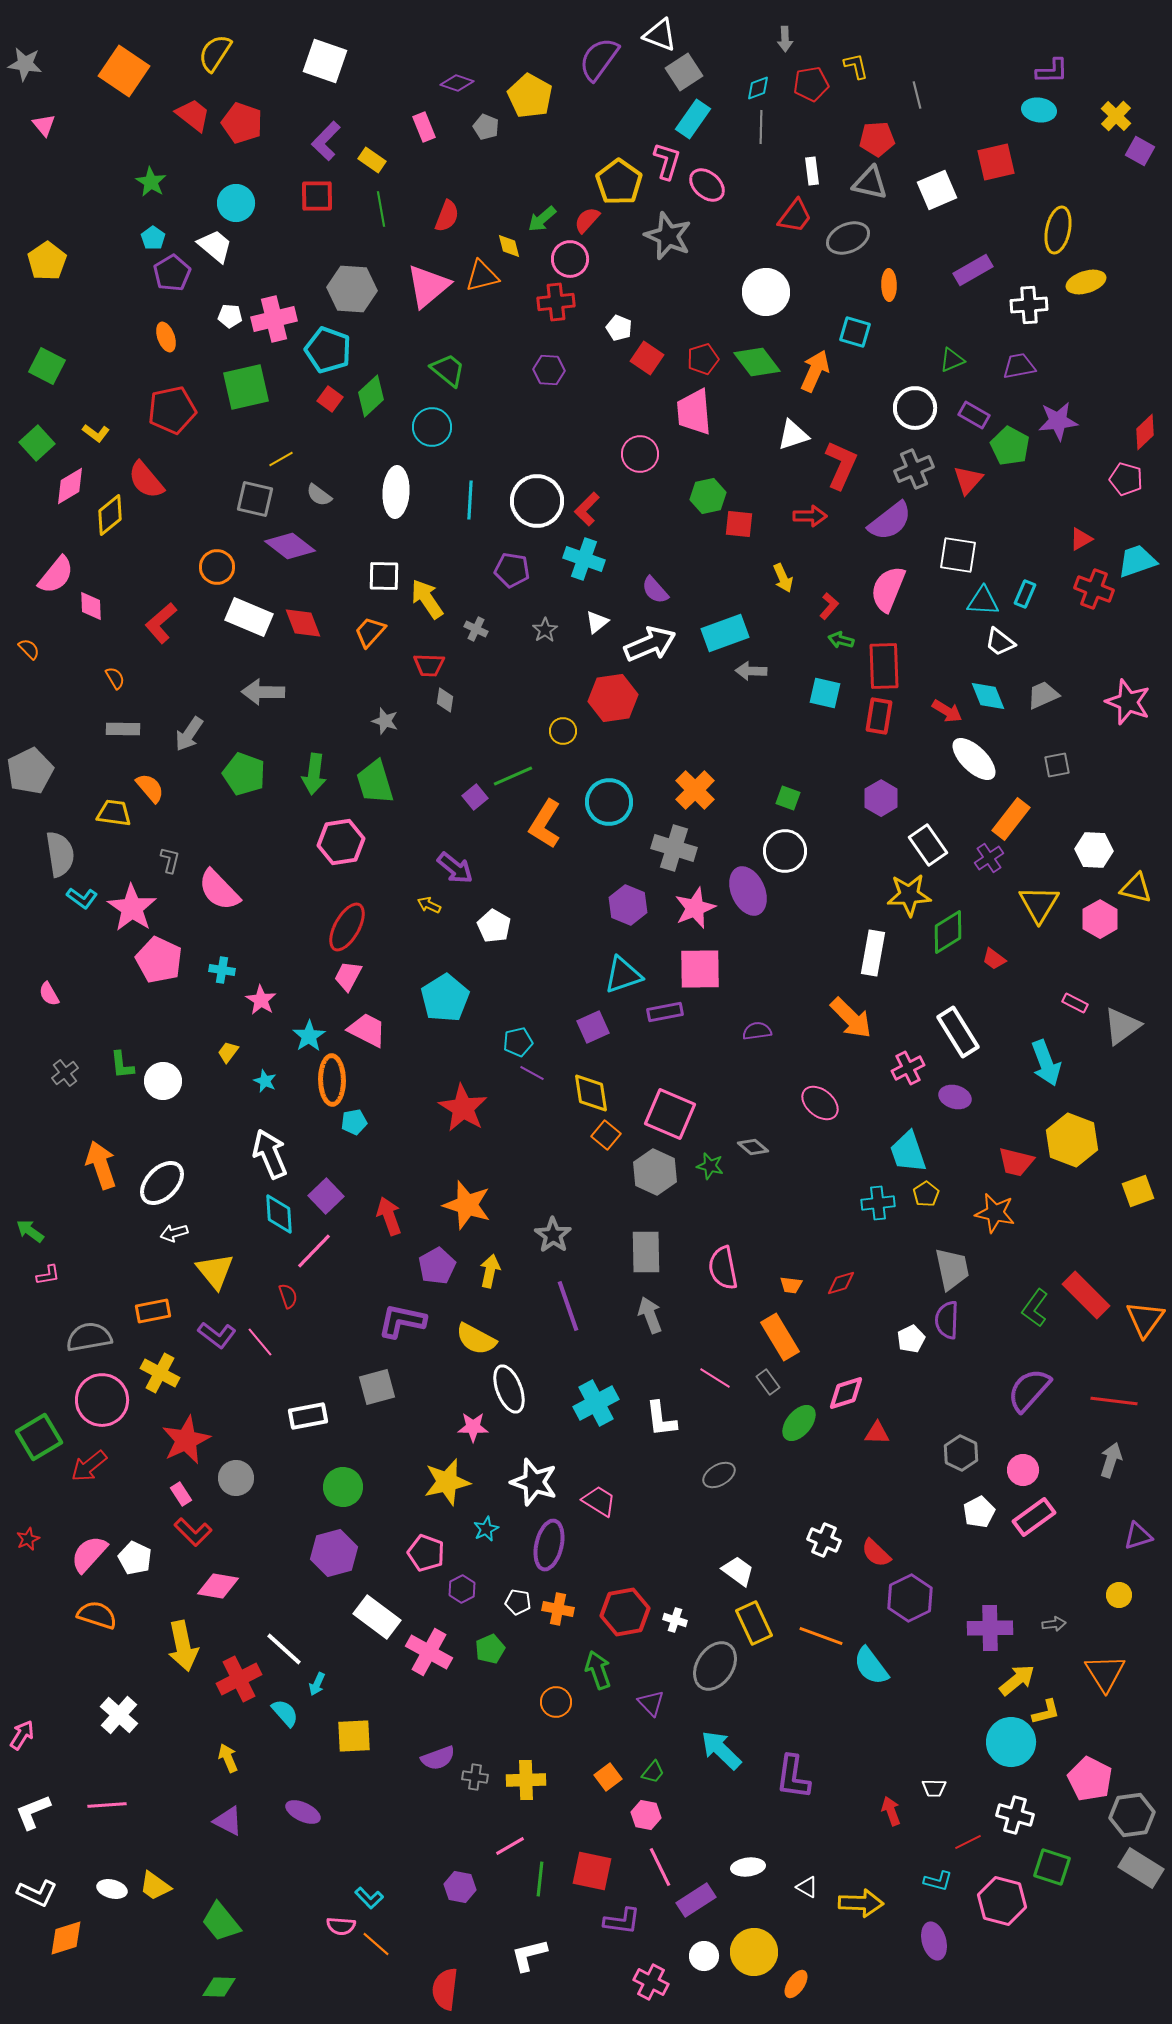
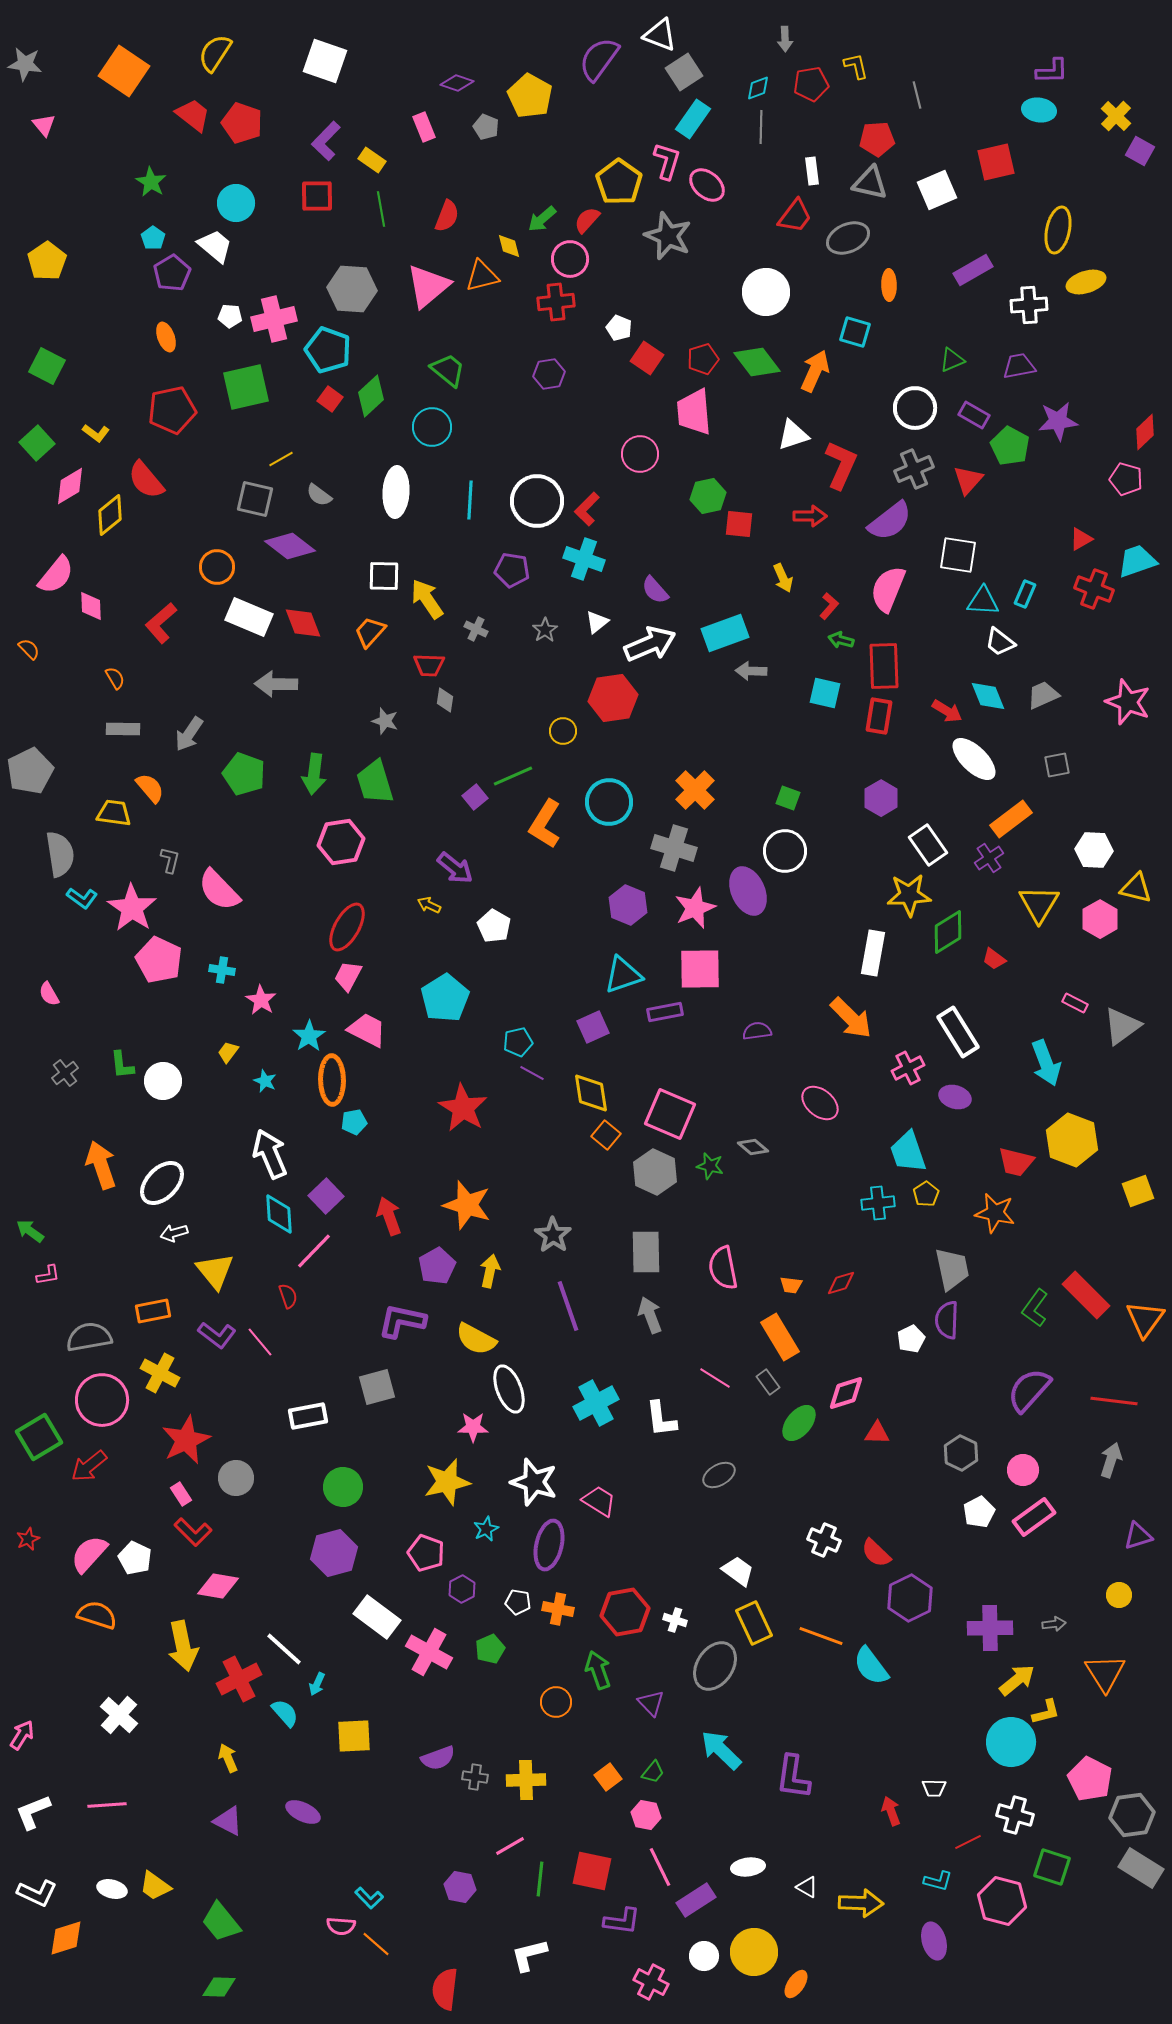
purple hexagon at (549, 370): moved 4 px down; rotated 12 degrees counterclockwise
gray arrow at (263, 692): moved 13 px right, 8 px up
orange rectangle at (1011, 819): rotated 15 degrees clockwise
